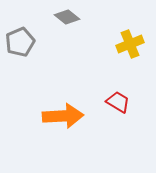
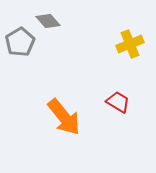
gray diamond: moved 19 px left, 4 px down; rotated 10 degrees clockwise
gray pentagon: rotated 8 degrees counterclockwise
orange arrow: moved 1 px right, 1 px down; rotated 54 degrees clockwise
